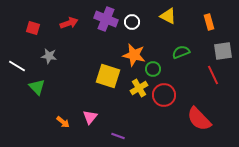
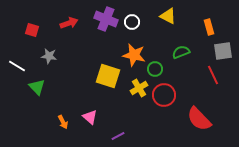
orange rectangle: moved 5 px down
red square: moved 1 px left, 2 px down
green circle: moved 2 px right
pink triangle: rotated 28 degrees counterclockwise
orange arrow: rotated 24 degrees clockwise
purple line: rotated 48 degrees counterclockwise
